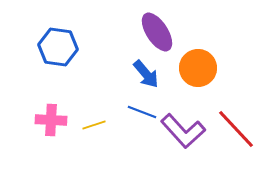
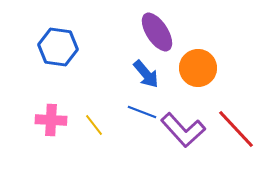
yellow line: rotated 70 degrees clockwise
purple L-shape: moved 1 px up
